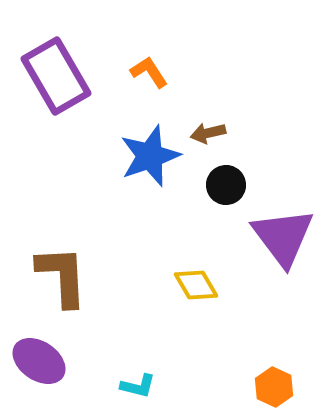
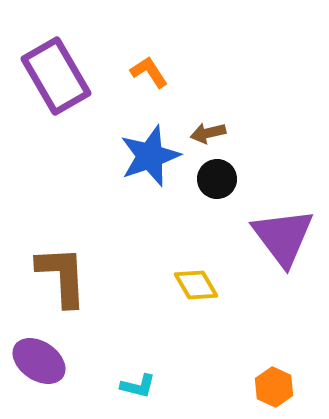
black circle: moved 9 px left, 6 px up
